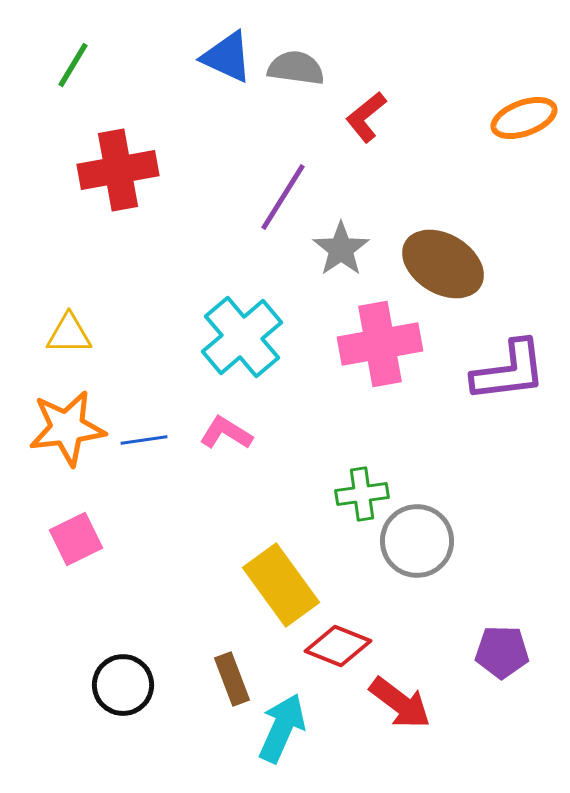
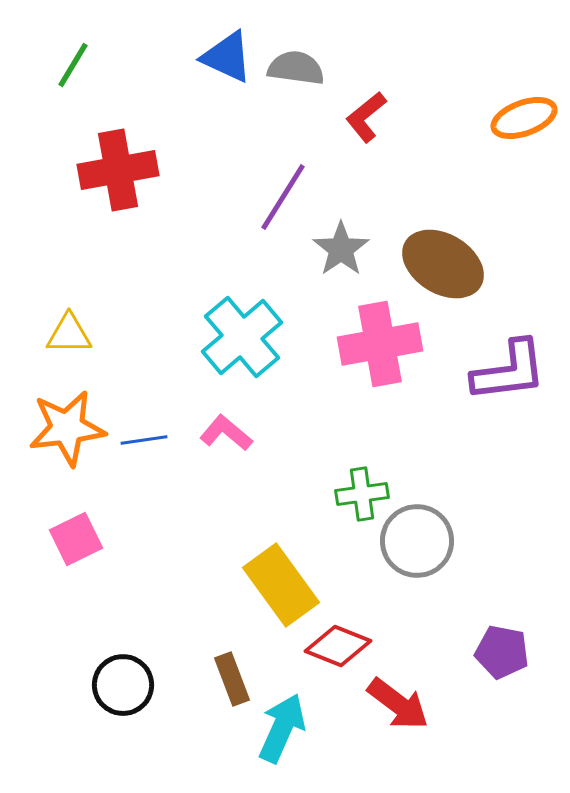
pink L-shape: rotated 8 degrees clockwise
purple pentagon: rotated 10 degrees clockwise
red arrow: moved 2 px left, 1 px down
